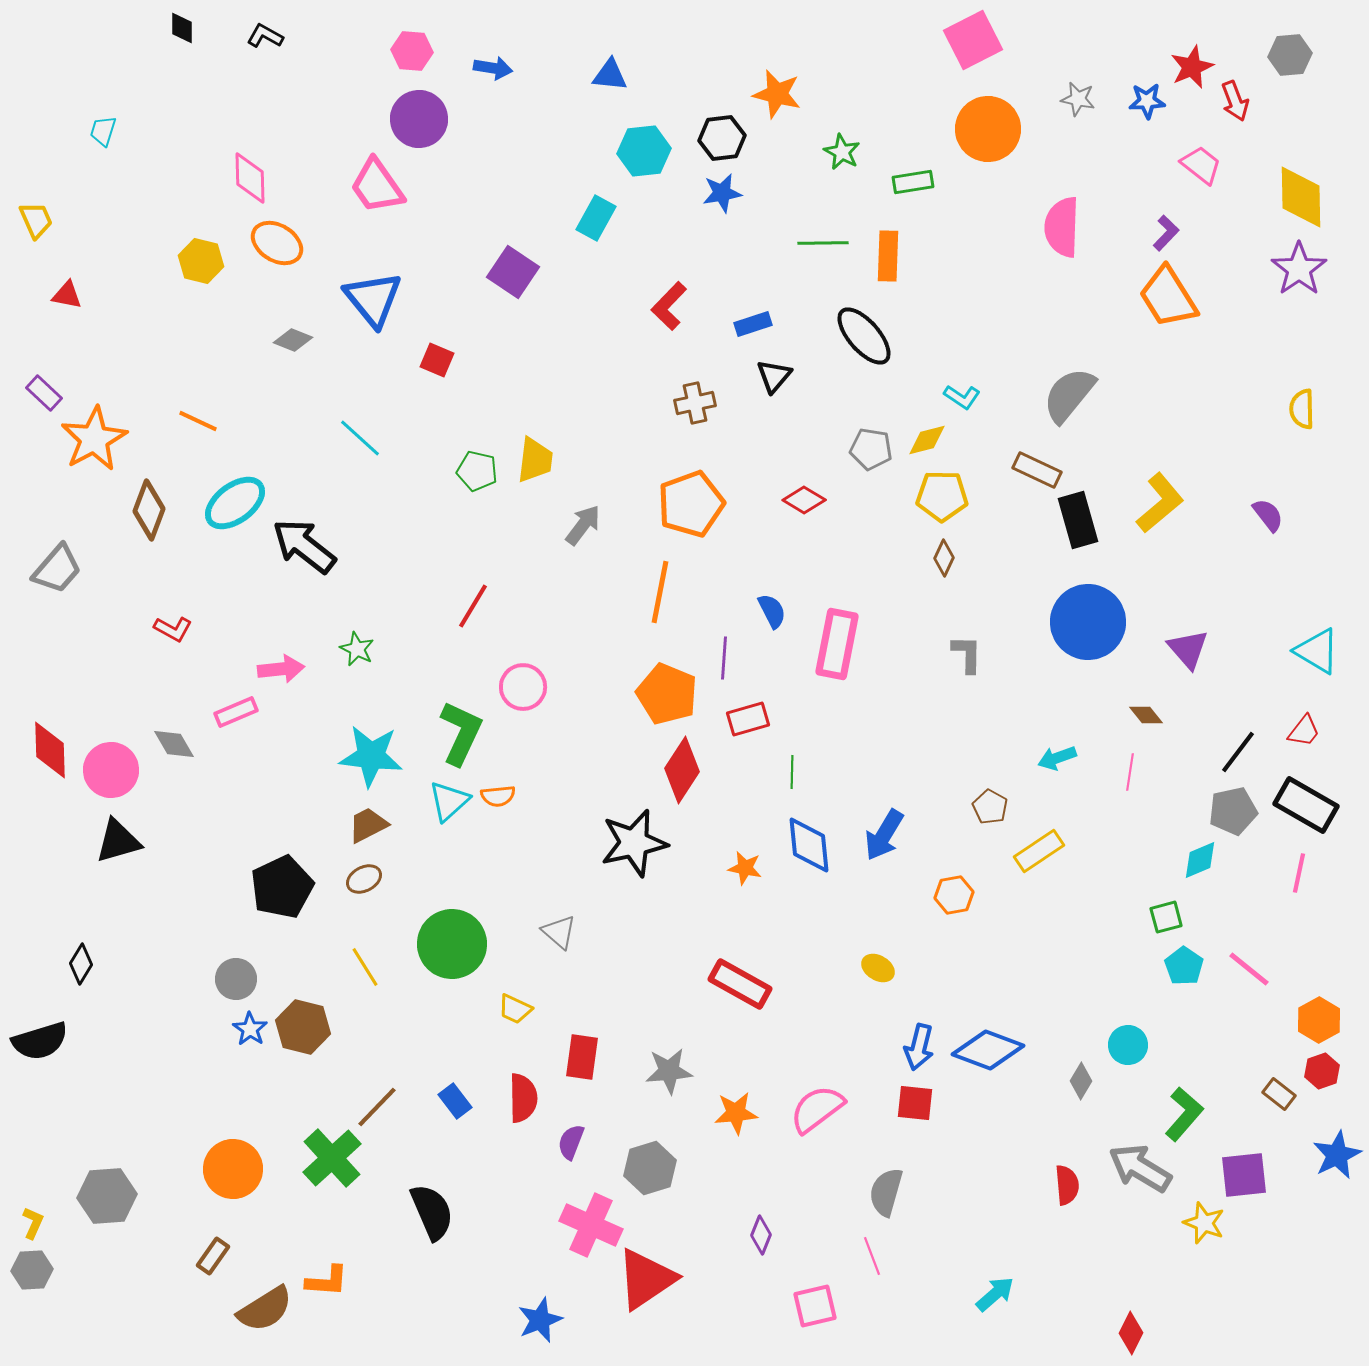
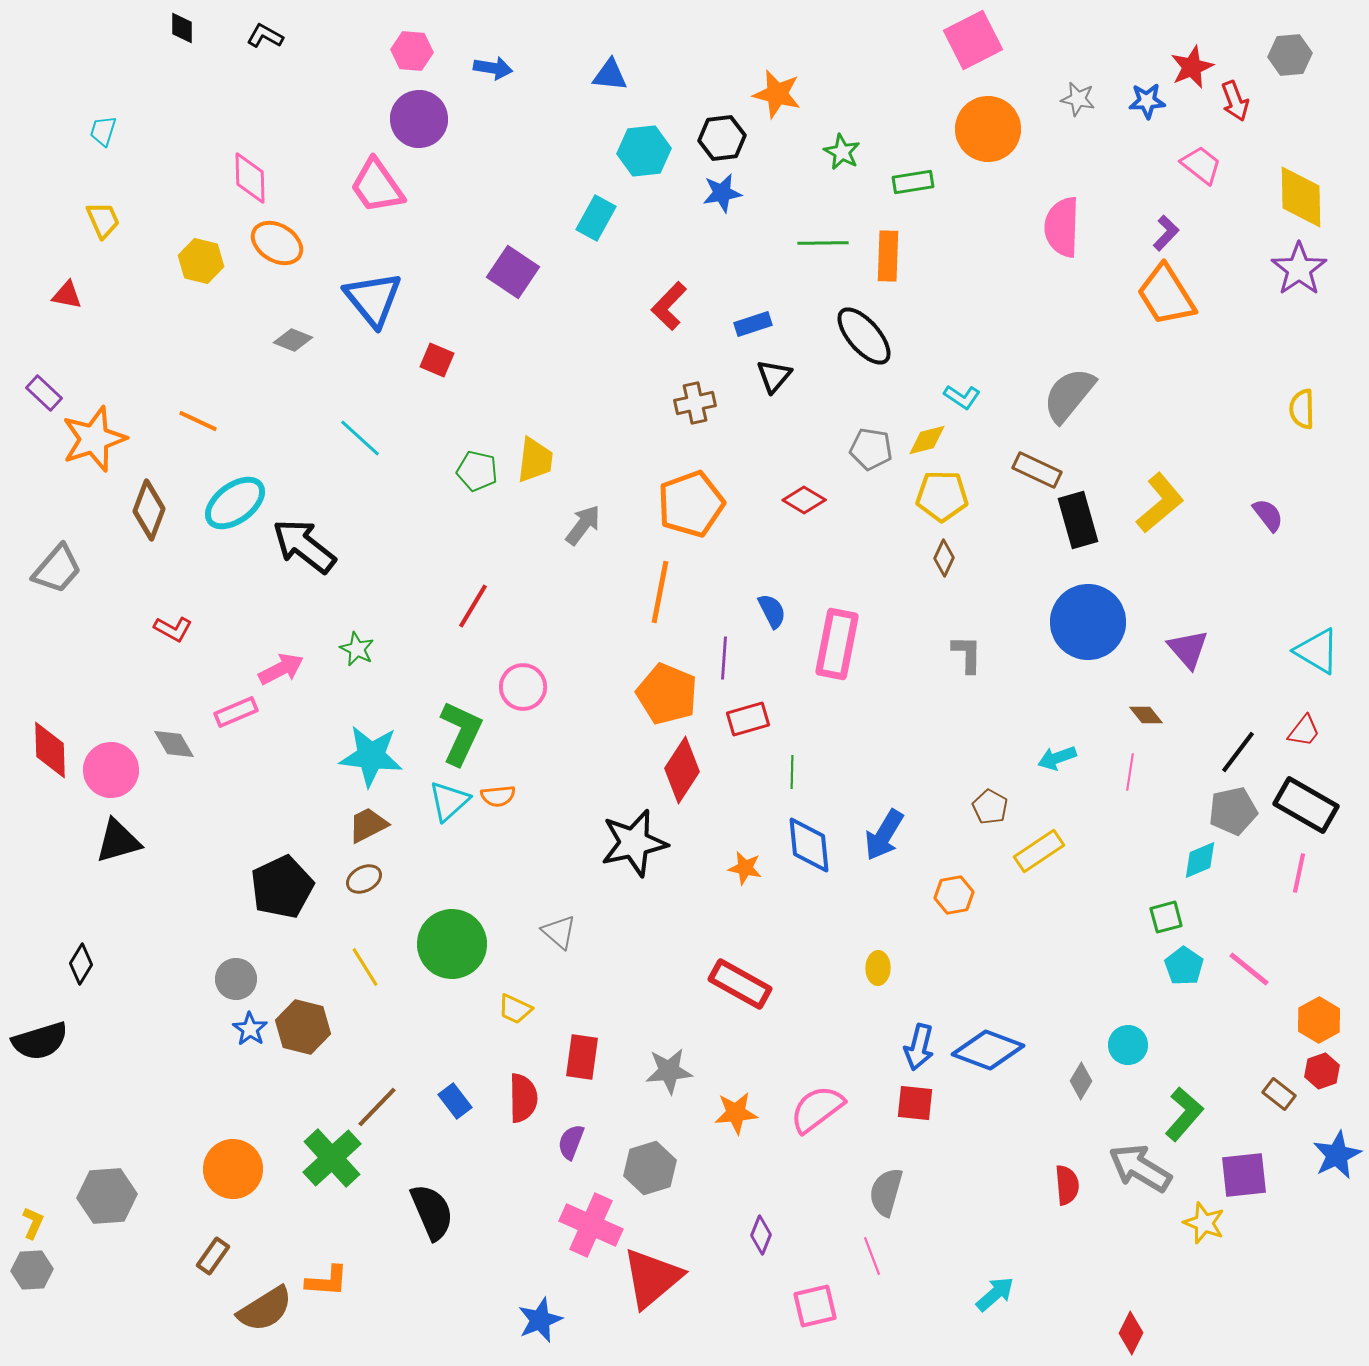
yellow trapezoid at (36, 220): moved 67 px right
orange trapezoid at (1168, 297): moved 2 px left, 2 px up
orange star at (94, 439): rotated 10 degrees clockwise
pink arrow at (281, 669): rotated 21 degrees counterclockwise
yellow ellipse at (878, 968): rotated 60 degrees clockwise
red triangle at (646, 1279): moved 6 px right, 1 px up; rotated 6 degrees counterclockwise
